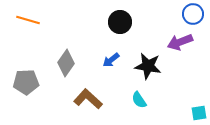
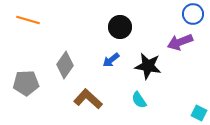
black circle: moved 5 px down
gray diamond: moved 1 px left, 2 px down
gray pentagon: moved 1 px down
cyan square: rotated 35 degrees clockwise
